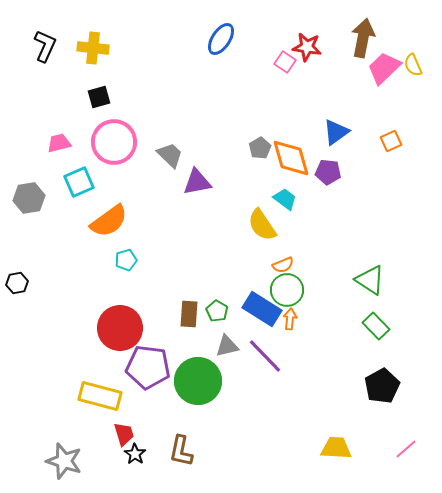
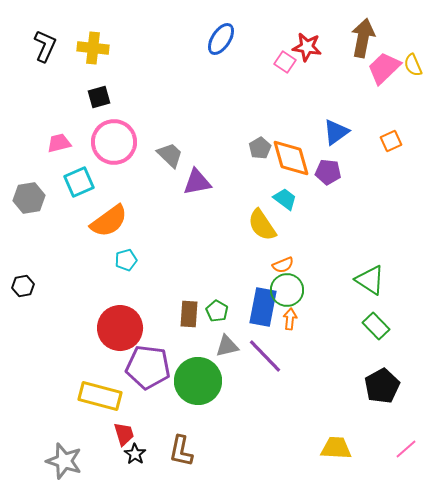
black hexagon at (17, 283): moved 6 px right, 3 px down
blue rectangle at (262, 309): moved 1 px right, 2 px up; rotated 69 degrees clockwise
